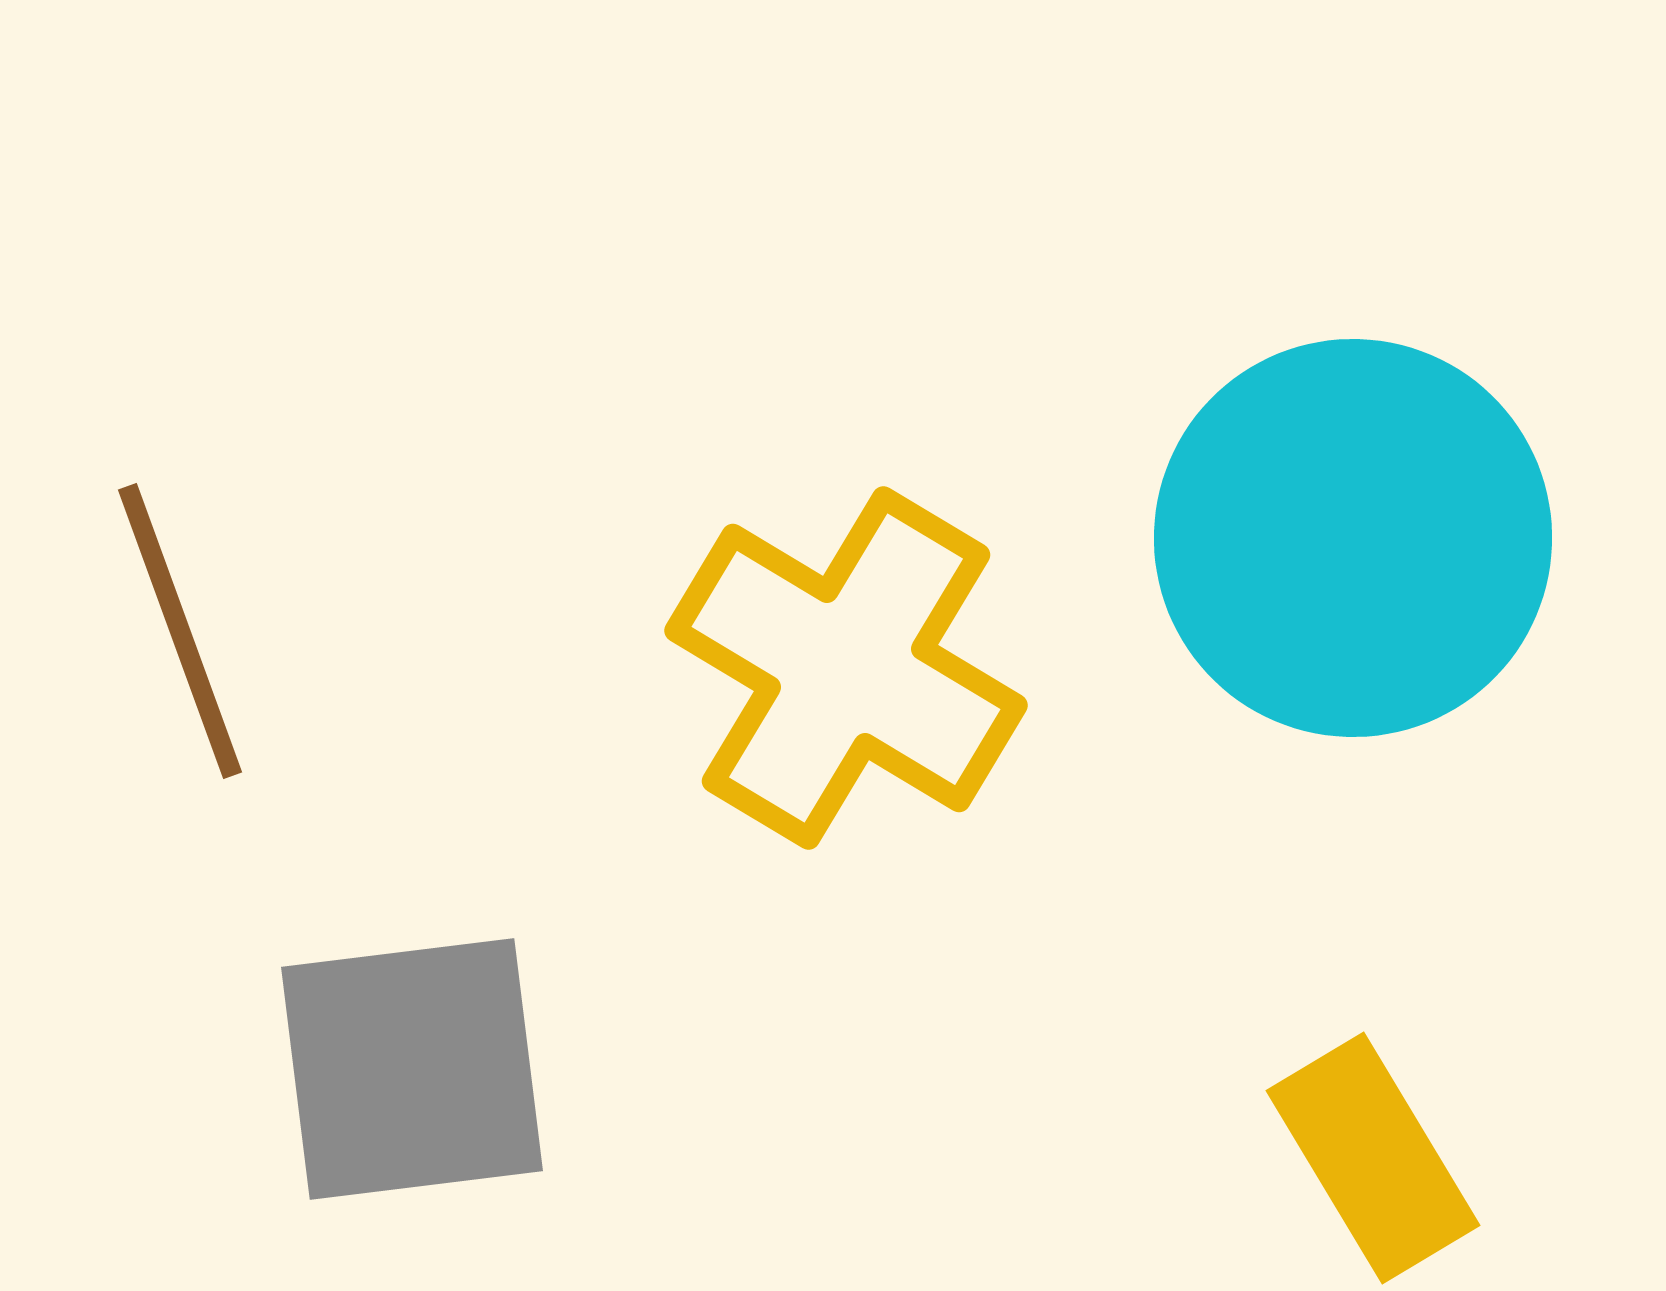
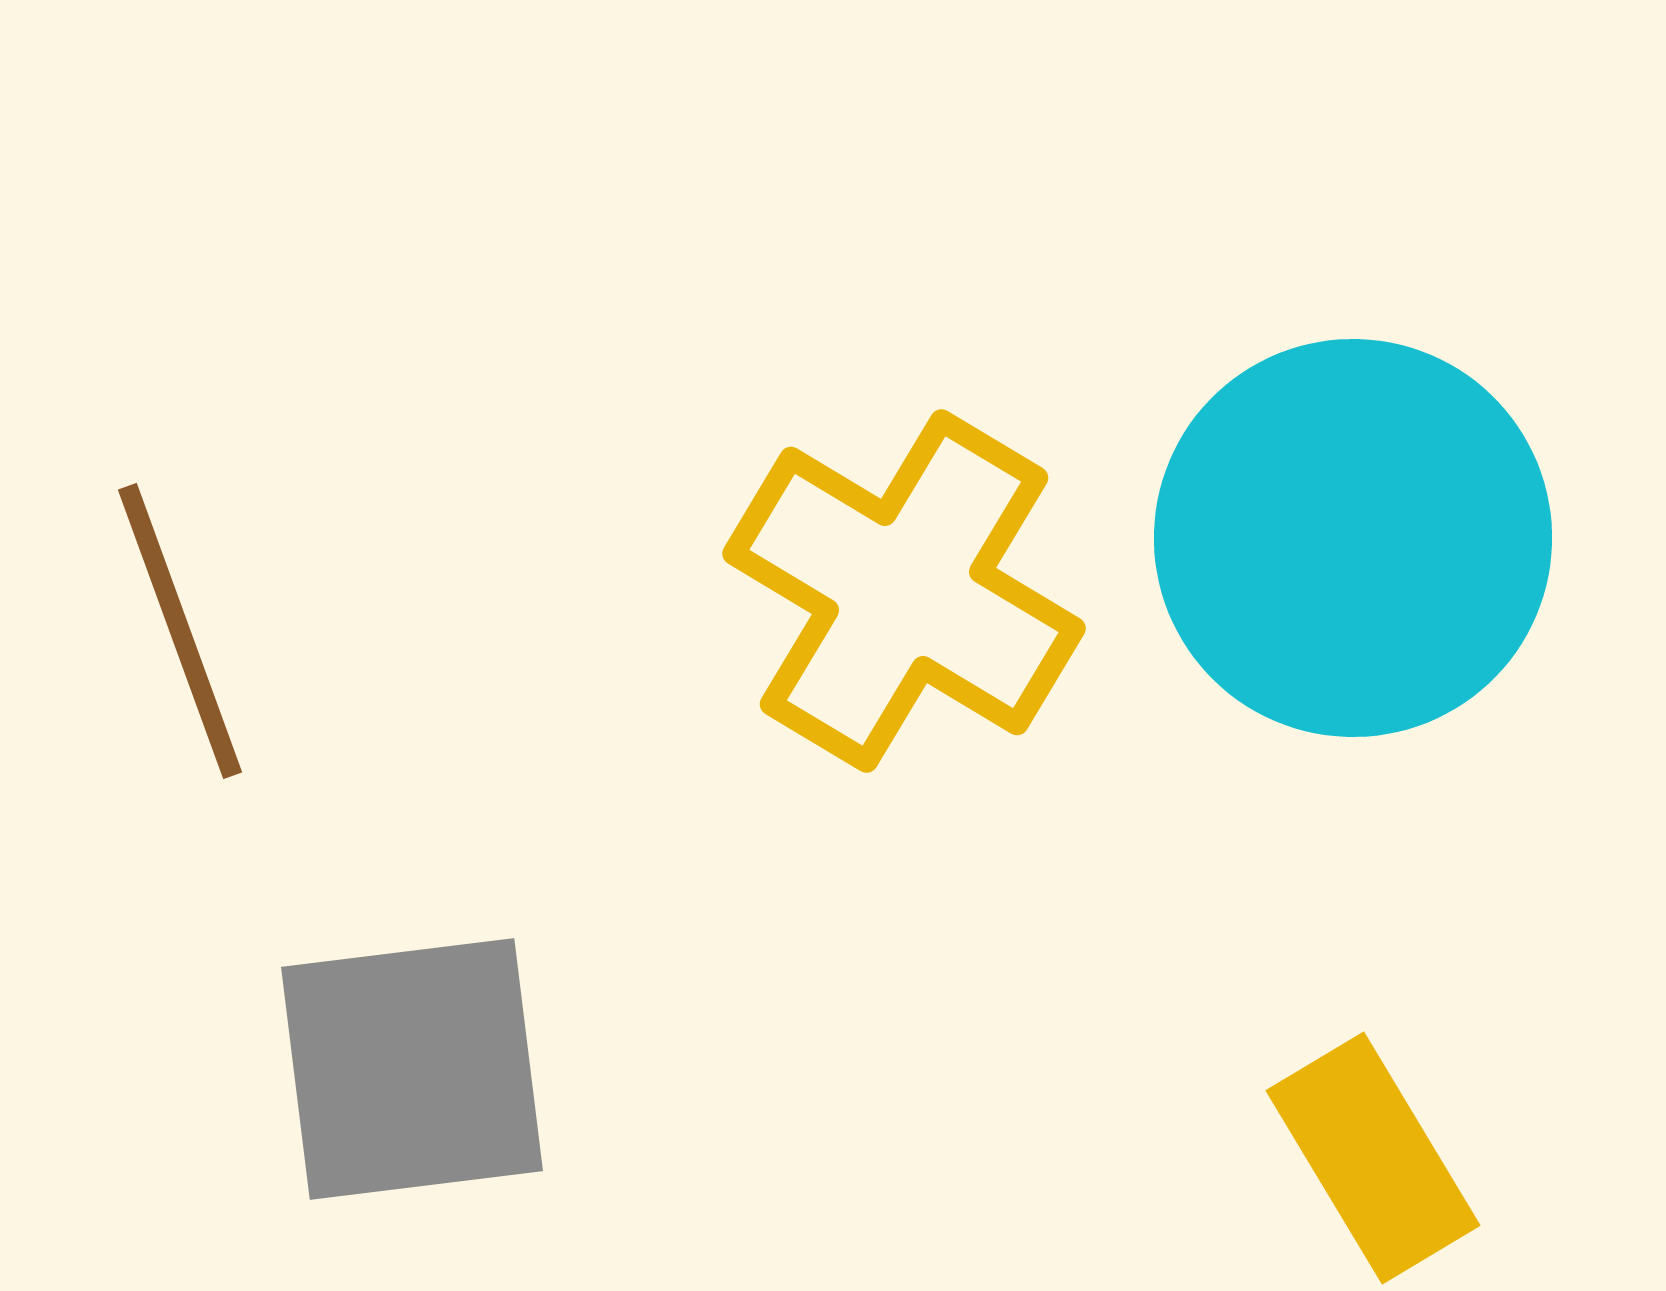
yellow cross: moved 58 px right, 77 px up
